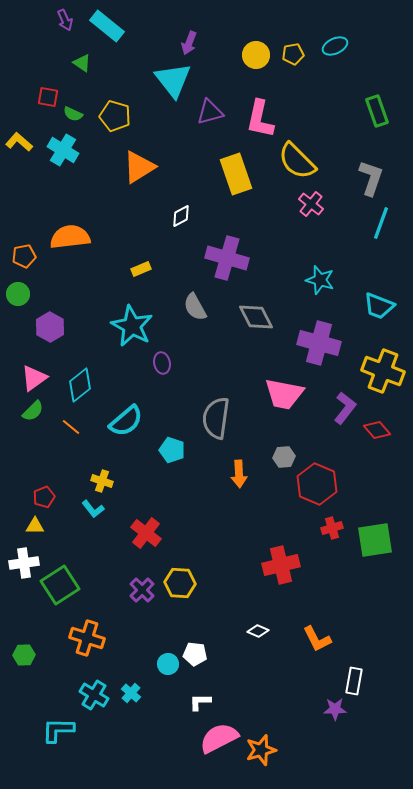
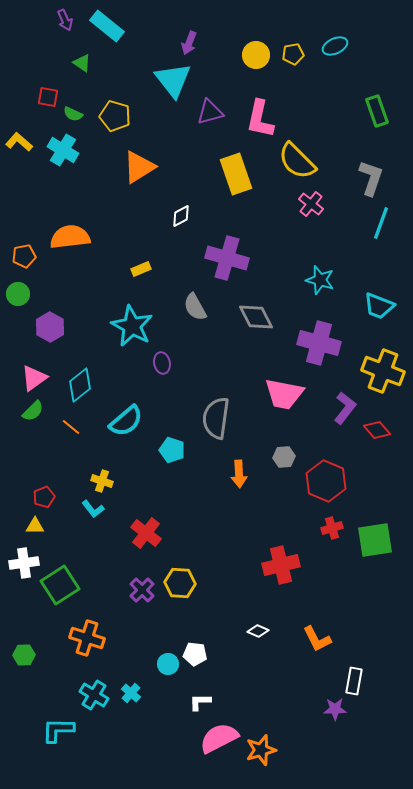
red hexagon at (317, 484): moved 9 px right, 3 px up
